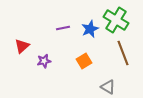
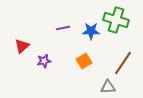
green cross: rotated 15 degrees counterclockwise
blue star: moved 1 px right, 2 px down; rotated 24 degrees clockwise
brown line: moved 10 px down; rotated 55 degrees clockwise
gray triangle: rotated 35 degrees counterclockwise
